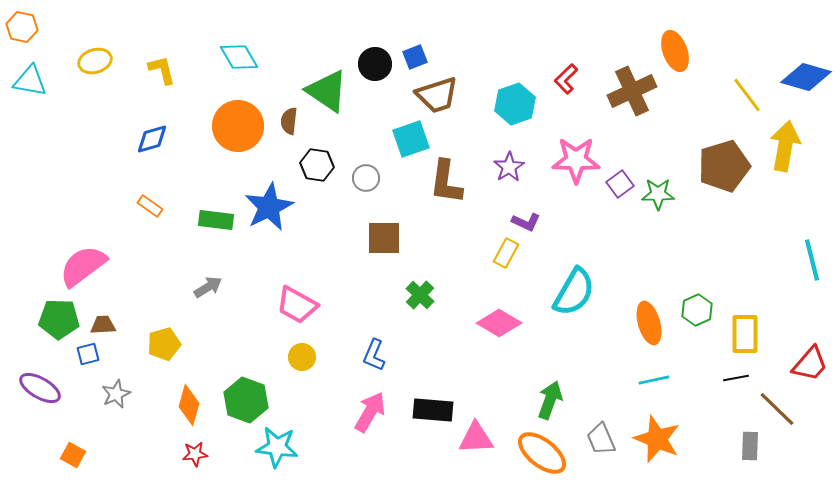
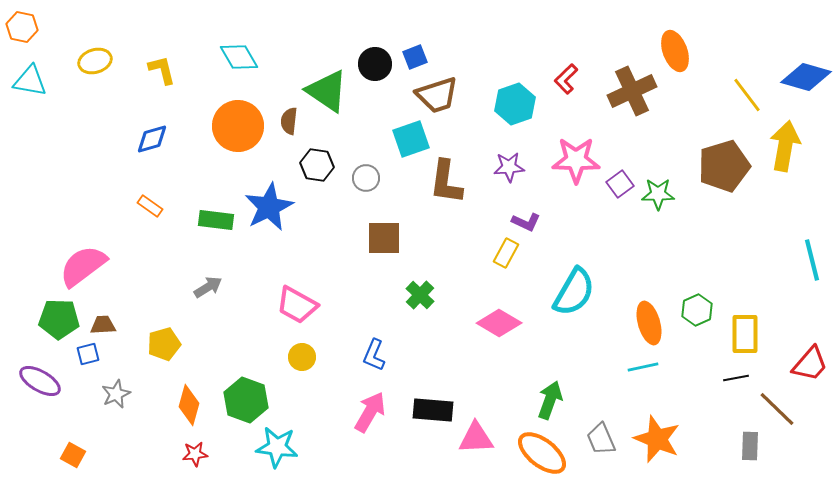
purple star at (509, 167): rotated 28 degrees clockwise
cyan line at (654, 380): moved 11 px left, 13 px up
purple ellipse at (40, 388): moved 7 px up
